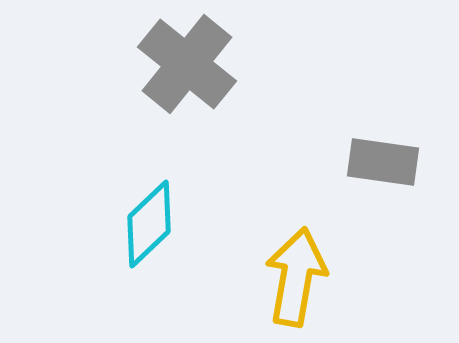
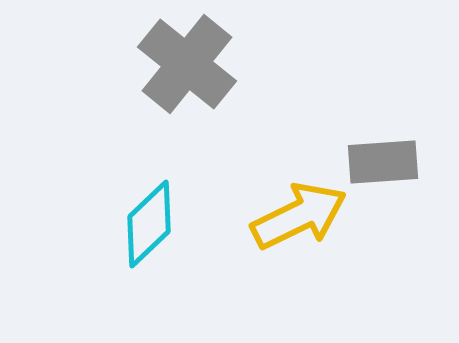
gray rectangle: rotated 12 degrees counterclockwise
yellow arrow: moved 3 px right, 61 px up; rotated 54 degrees clockwise
